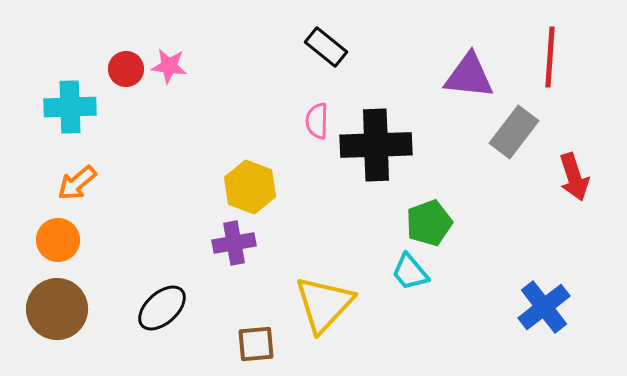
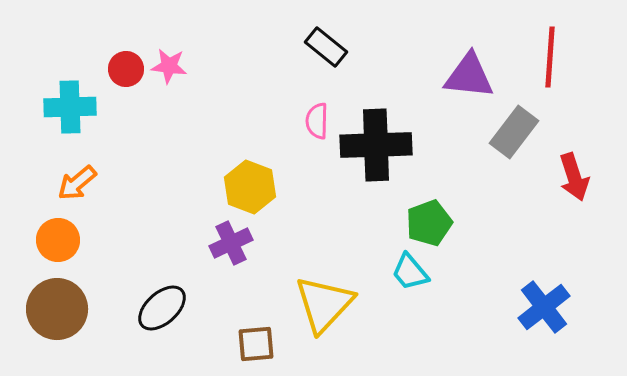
purple cross: moved 3 px left; rotated 15 degrees counterclockwise
